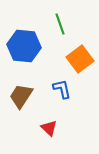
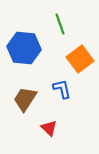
blue hexagon: moved 2 px down
brown trapezoid: moved 4 px right, 3 px down
